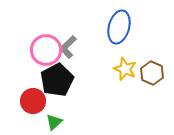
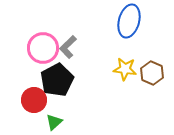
blue ellipse: moved 10 px right, 6 px up
pink circle: moved 3 px left, 2 px up
yellow star: rotated 15 degrees counterclockwise
red circle: moved 1 px right, 1 px up
